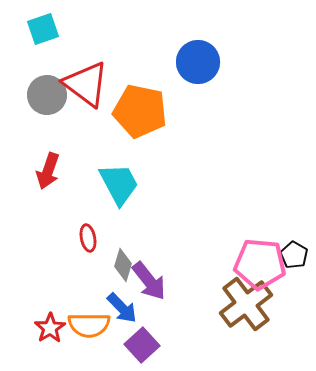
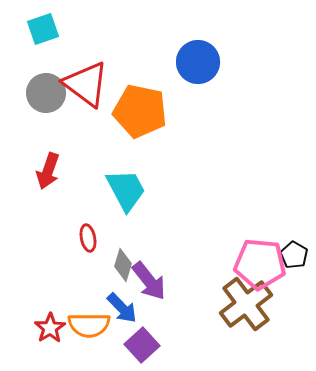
gray circle: moved 1 px left, 2 px up
cyan trapezoid: moved 7 px right, 6 px down
